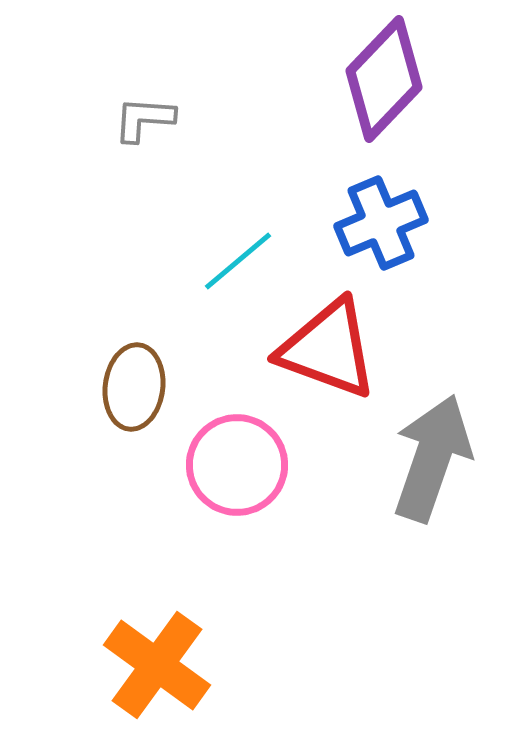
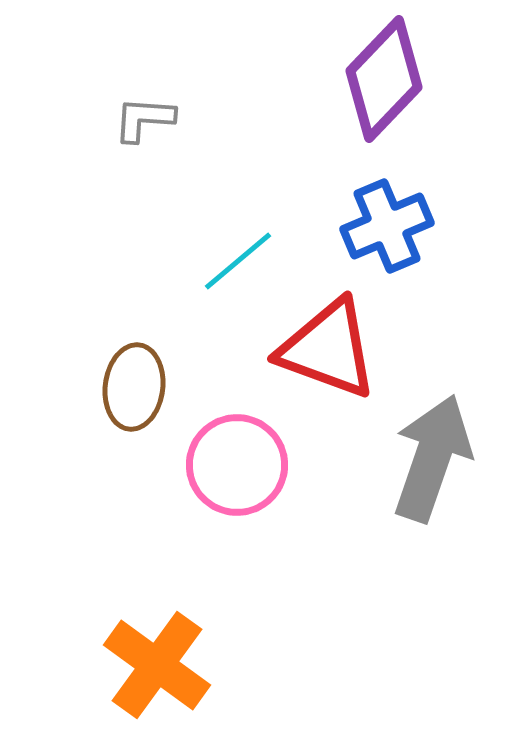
blue cross: moved 6 px right, 3 px down
